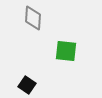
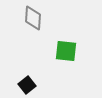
black square: rotated 18 degrees clockwise
